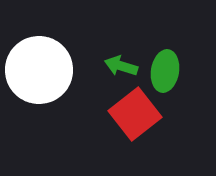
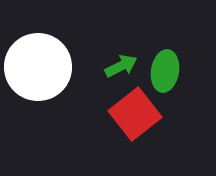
green arrow: rotated 136 degrees clockwise
white circle: moved 1 px left, 3 px up
